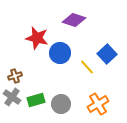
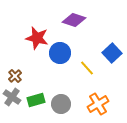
blue square: moved 5 px right, 1 px up
yellow line: moved 1 px down
brown cross: rotated 24 degrees counterclockwise
